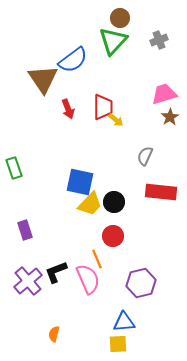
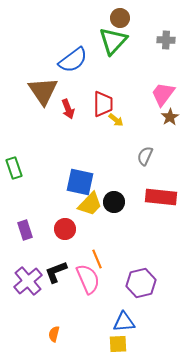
gray cross: moved 7 px right; rotated 24 degrees clockwise
brown triangle: moved 12 px down
pink trapezoid: moved 1 px left; rotated 36 degrees counterclockwise
red trapezoid: moved 3 px up
red rectangle: moved 5 px down
red circle: moved 48 px left, 7 px up
